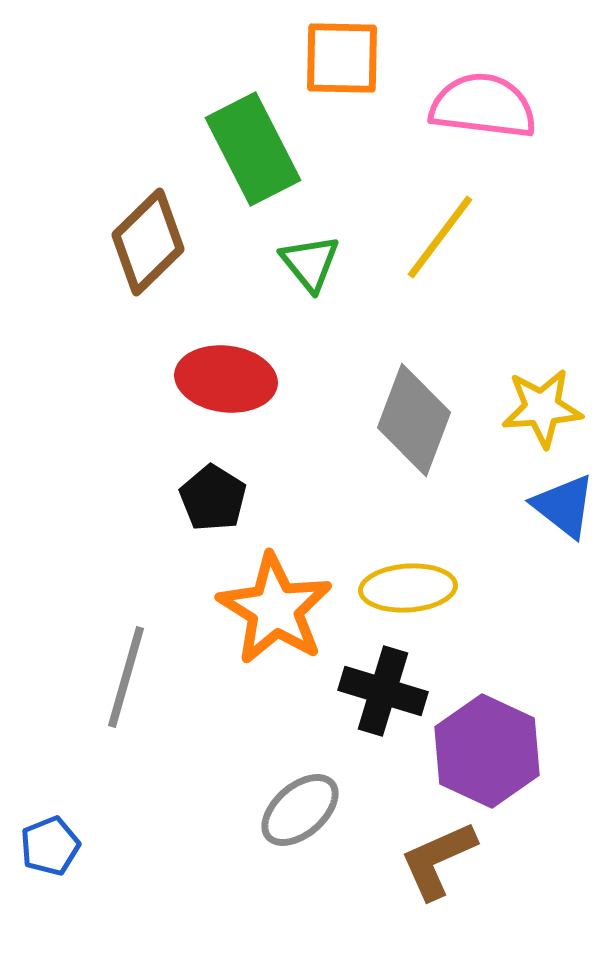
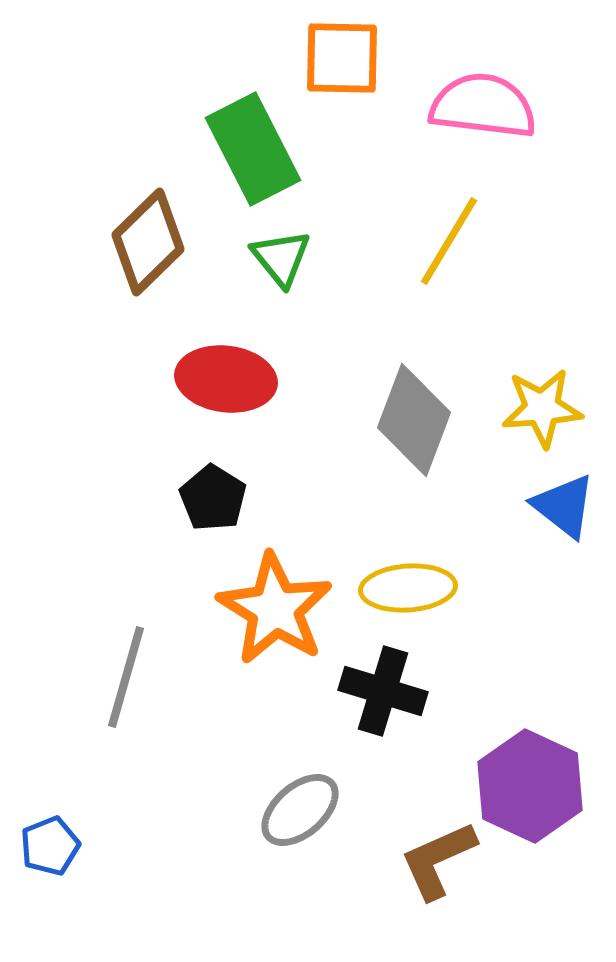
yellow line: moved 9 px right, 4 px down; rotated 6 degrees counterclockwise
green triangle: moved 29 px left, 5 px up
purple hexagon: moved 43 px right, 35 px down
